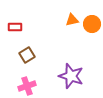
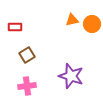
pink cross: rotated 12 degrees clockwise
